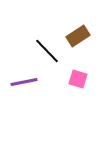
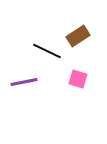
black line: rotated 20 degrees counterclockwise
